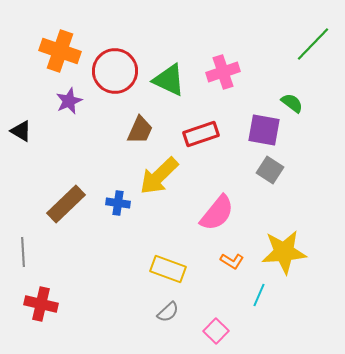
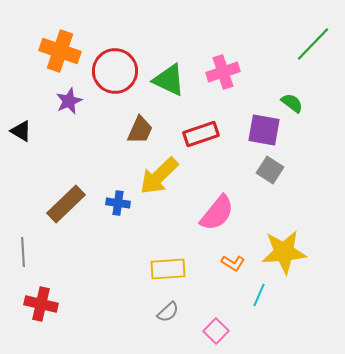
orange L-shape: moved 1 px right, 2 px down
yellow rectangle: rotated 24 degrees counterclockwise
